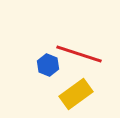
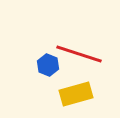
yellow rectangle: rotated 20 degrees clockwise
